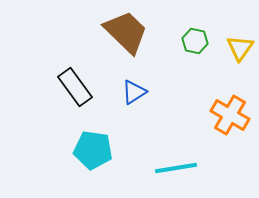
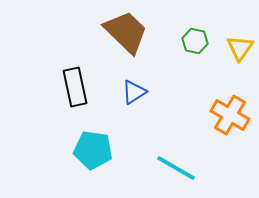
black rectangle: rotated 24 degrees clockwise
cyan line: rotated 39 degrees clockwise
